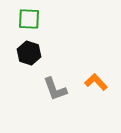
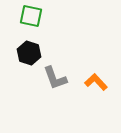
green square: moved 2 px right, 3 px up; rotated 10 degrees clockwise
gray L-shape: moved 11 px up
